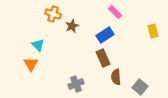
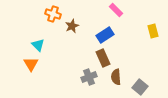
pink rectangle: moved 1 px right, 2 px up
gray cross: moved 13 px right, 7 px up
